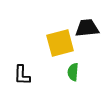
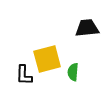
yellow square: moved 13 px left, 16 px down
black L-shape: moved 2 px right
